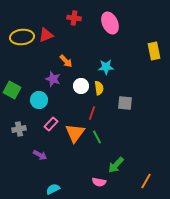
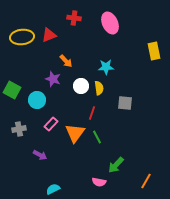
red triangle: moved 3 px right
cyan circle: moved 2 px left
